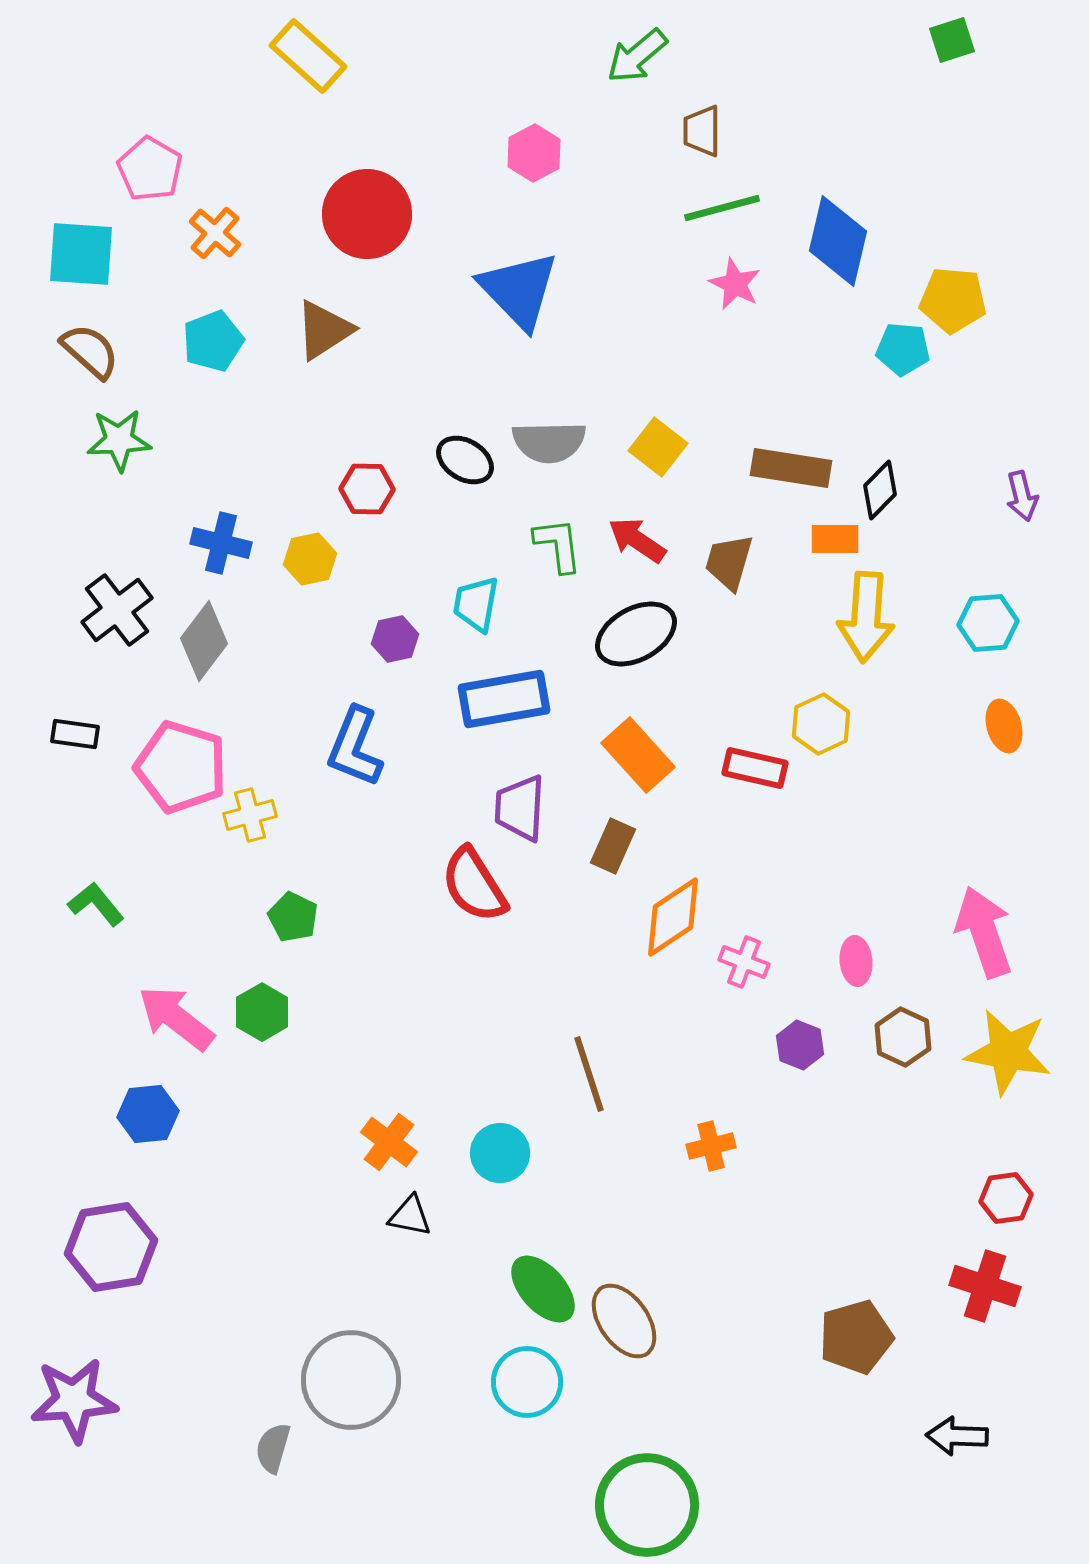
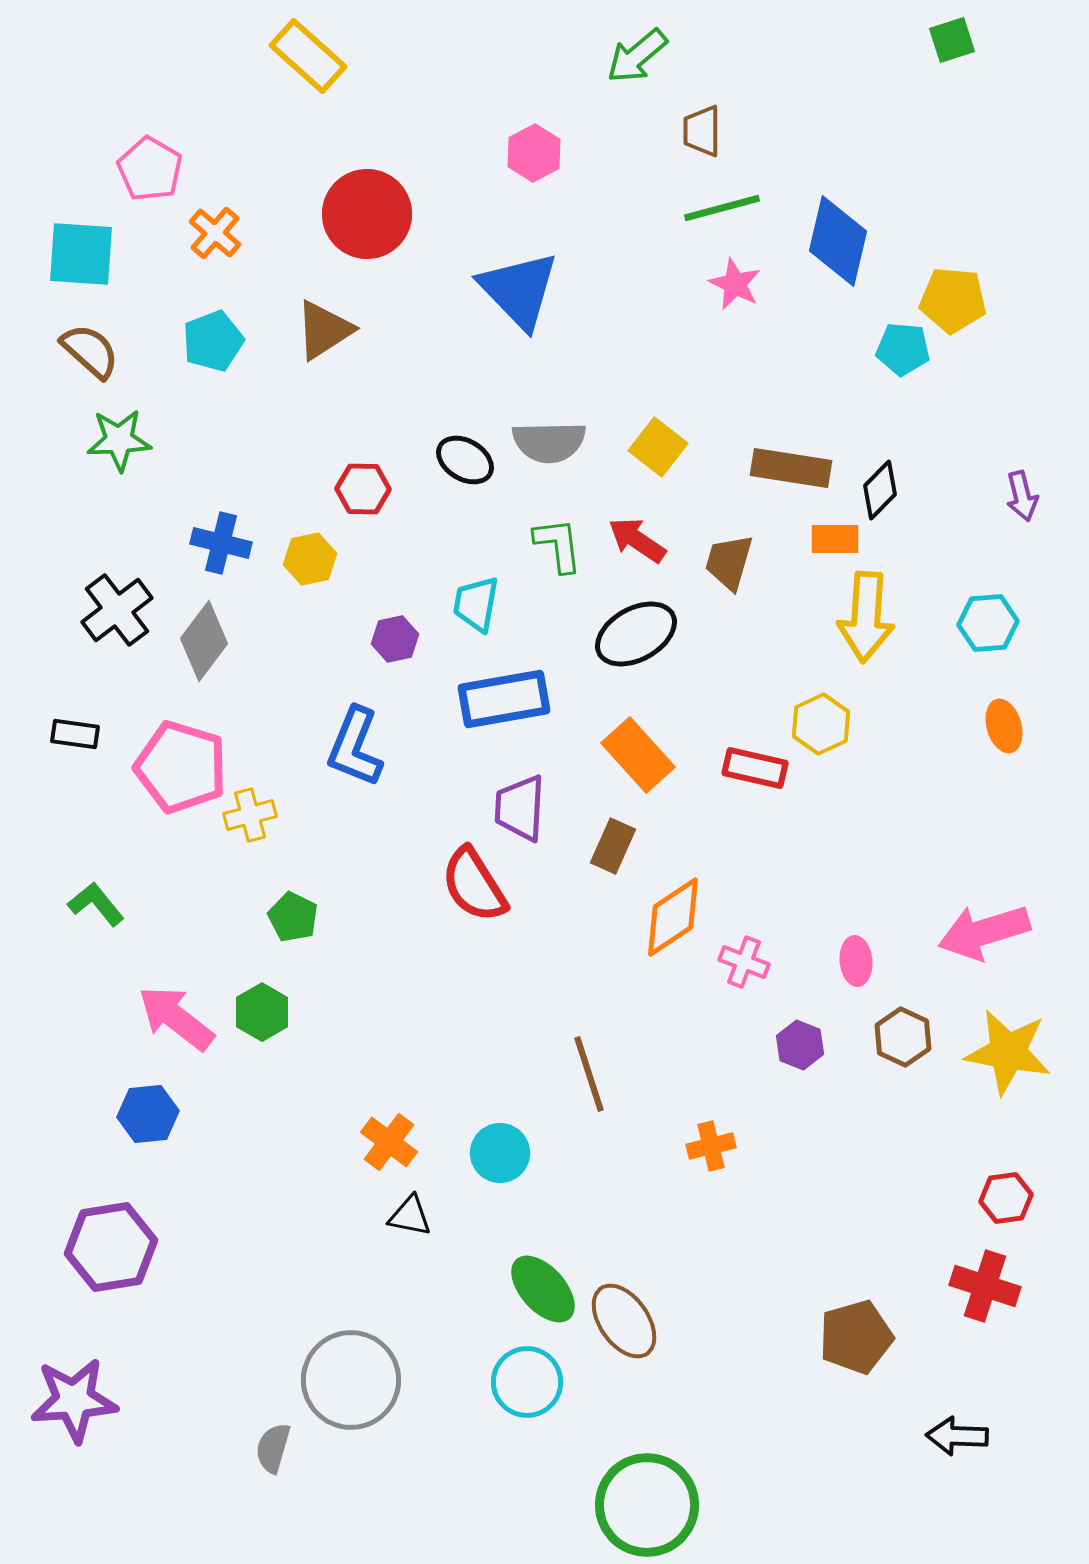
red hexagon at (367, 489): moved 4 px left
pink arrow at (984, 932): rotated 88 degrees counterclockwise
